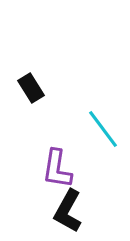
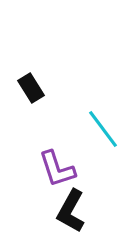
purple L-shape: rotated 27 degrees counterclockwise
black L-shape: moved 3 px right
